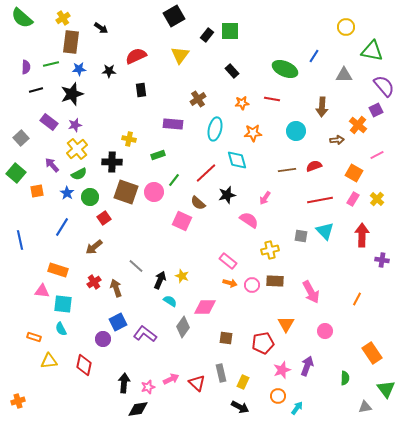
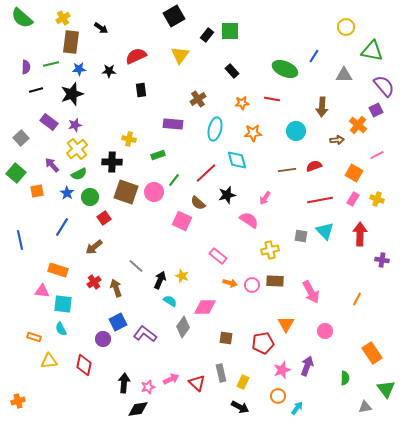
yellow cross at (377, 199): rotated 24 degrees counterclockwise
red arrow at (362, 235): moved 2 px left, 1 px up
pink rectangle at (228, 261): moved 10 px left, 5 px up
